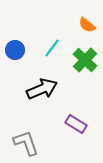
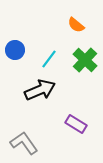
orange semicircle: moved 11 px left
cyan line: moved 3 px left, 11 px down
black arrow: moved 2 px left, 1 px down
gray L-shape: moved 2 px left; rotated 16 degrees counterclockwise
